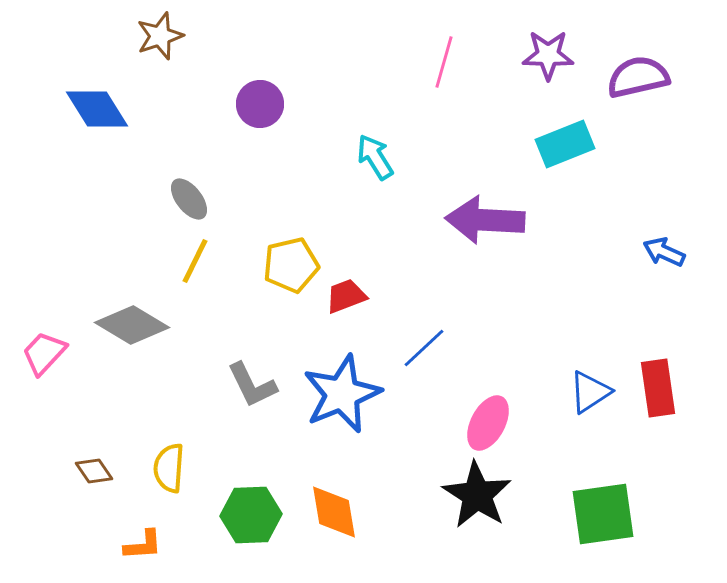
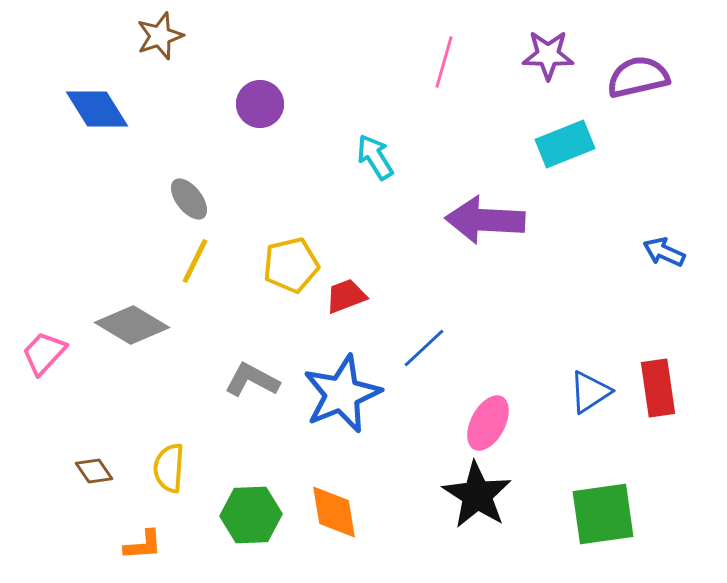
gray L-shape: moved 5 px up; rotated 144 degrees clockwise
